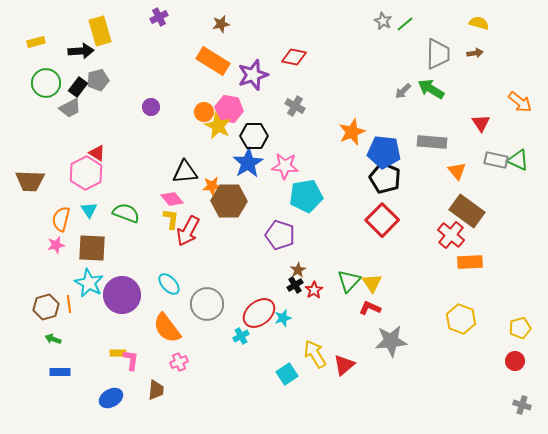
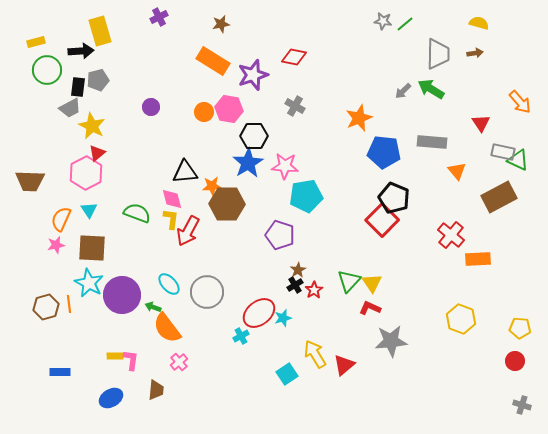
gray star at (383, 21): rotated 18 degrees counterclockwise
green circle at (46, 83): moved 1 px right, 13 px up
black rectangle at (78, 87): rotated 30 degrees counterclockwise
orange arrow at (520, 102): rotated 10 degrees clockwise
yellow star at (218, 126): moved 126 px left
orange star at (352, 132): moved 7 px right, 14 px up
red triangle at (97, 153): rotated 48 degrees clockwise
gray rectangle at (496, 160): moved 7 px right, 8 px up
black pentagon at (385, 178): moved 9 px right, 20 px down
pink diamond at (172, 199): rotated 25 degrees clockwise
brown hexagon at (229, 201): moved 2 px left, 3 px down
brown rectangle at (467, 211): moved 32 px right, 14 px up; rotated 64 degrees counterclockwise
green semicircle at (126, 213): moved 11 px right
orange semicircle at (61, 219): rotated 10 degrees clockwise
orange rectangle at (470, 262): moved 8 px right, 3 px up
gray circle at (207, 304): moved 12 px up
yellow pentagon at (520, 328): rotated 20 degrees clockwise
green arrow at (53, 339): moved 100 px right, 32 px up
yellow rectangle at (118, 353): moved 3 px left, 3 px down
pink cross at (179, 362): rotated 18 degrees counterclockwise
